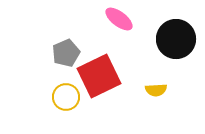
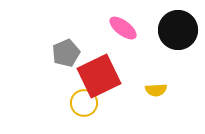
pink ellipse: moved 4 px right, 9 px down
black circle: moved 2 px right, 9 px up
yellow circle: moved 18 px right, 6 px down
